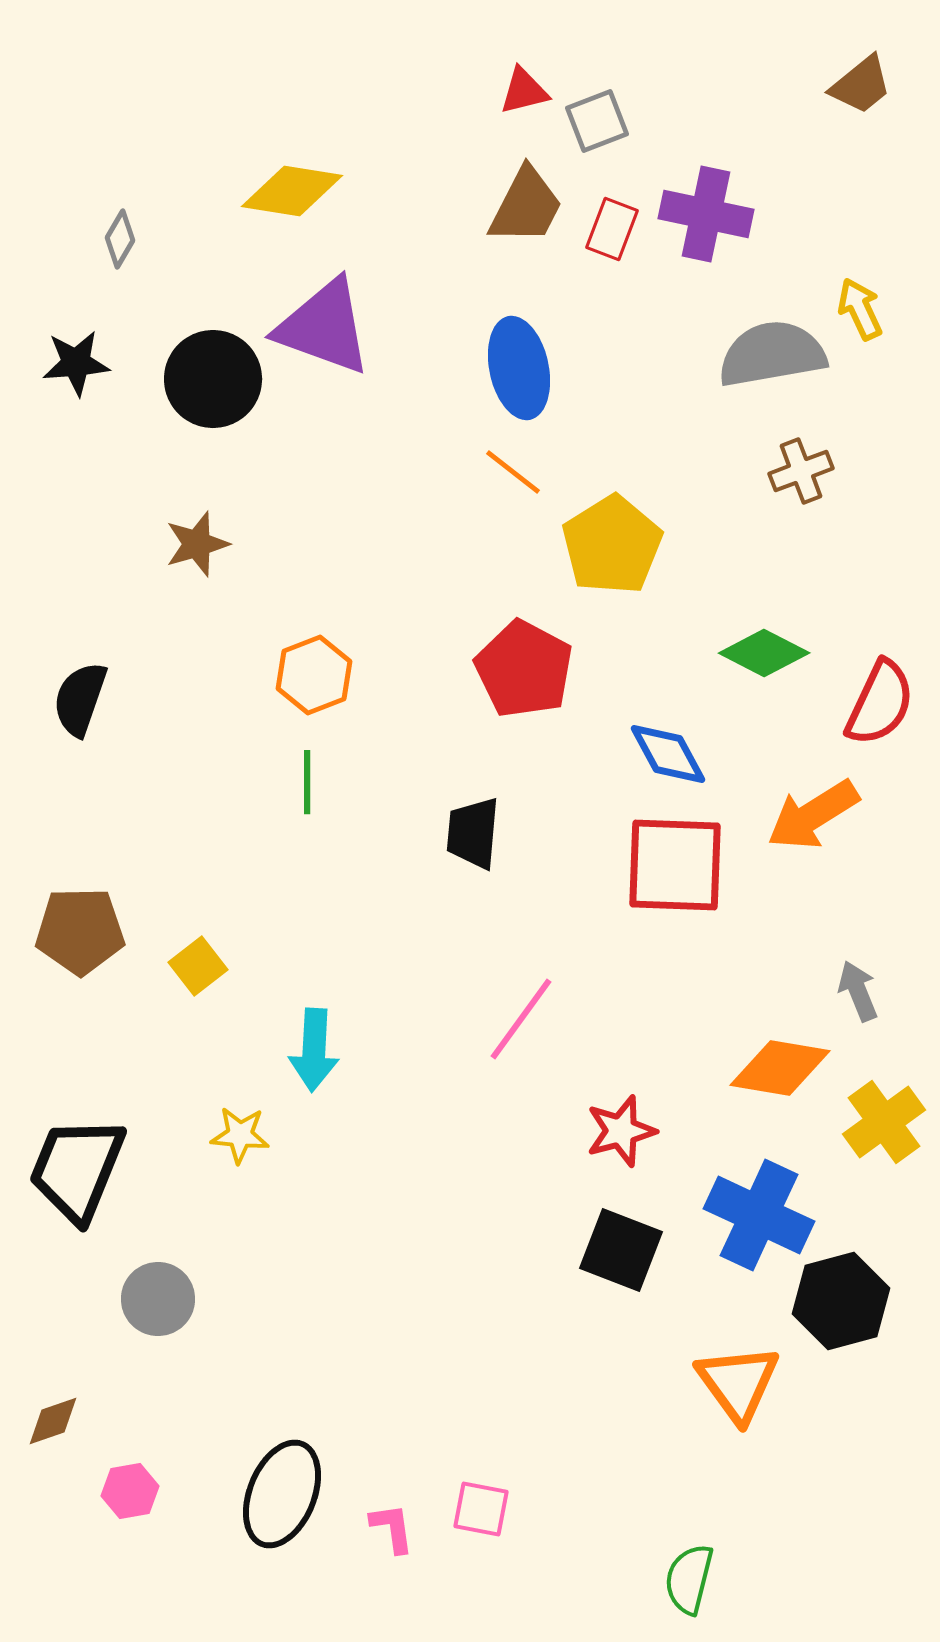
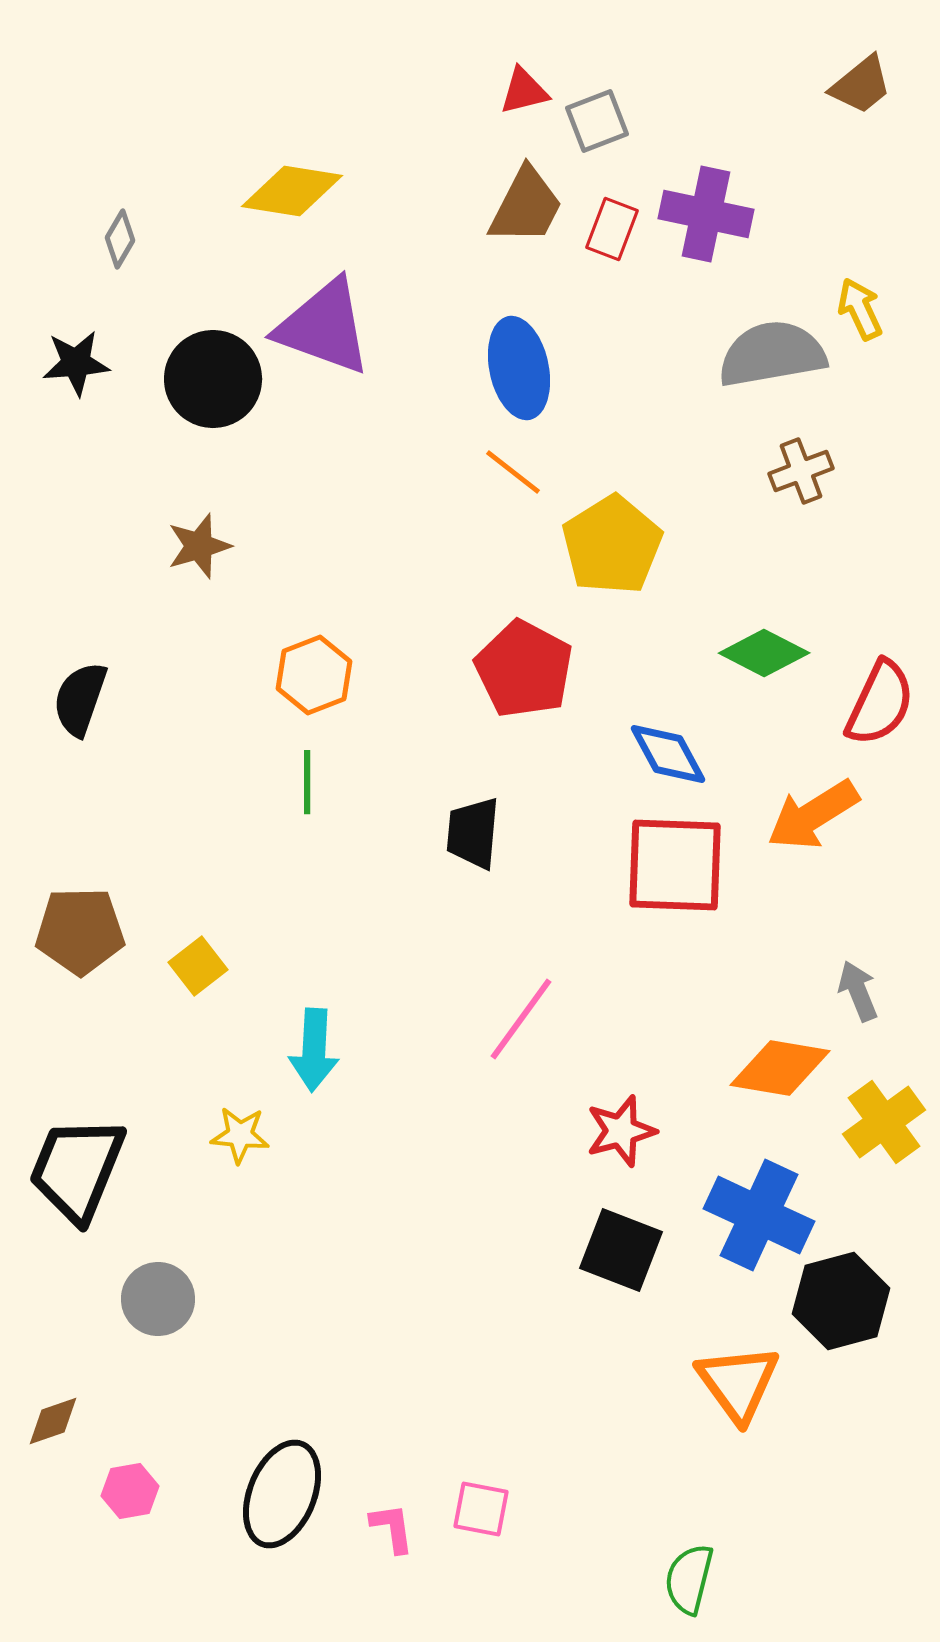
brown star at (197, 544): moved 2 px right, 2 px down
